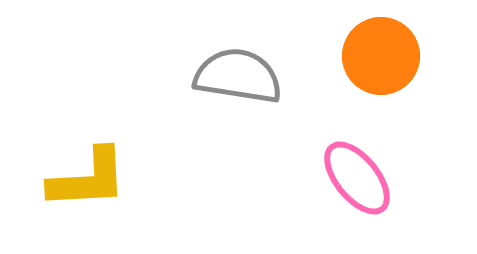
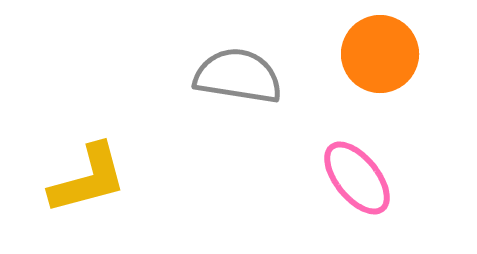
orange circle: moved 1 px left, 2 px up
yellow L-shape: rotated 12 degrees counterclockwise
